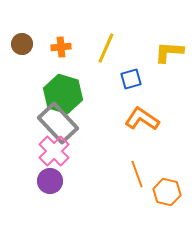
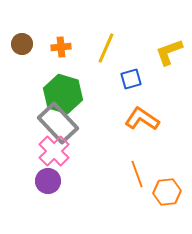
yellow L-shape: rotated 24 degrees counterclockwise
purple circle: moved 2 px left
orange hexagon: rotated 20 degrees counterclockwise
